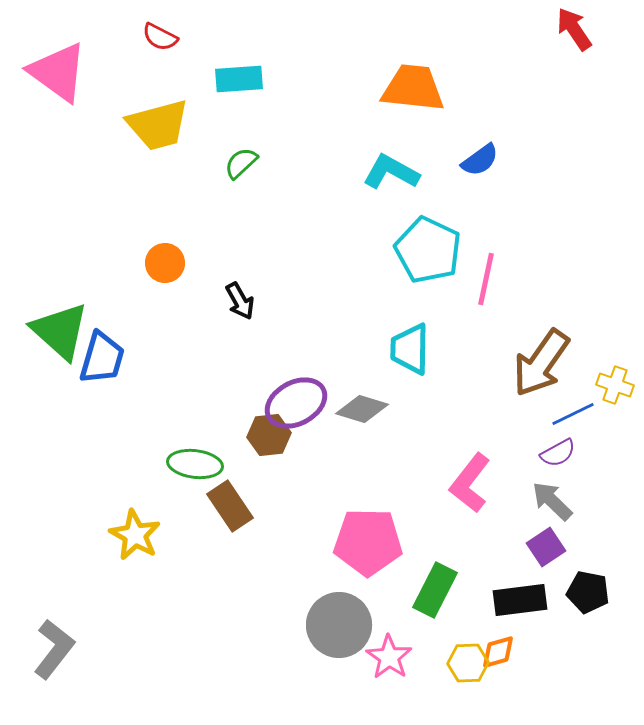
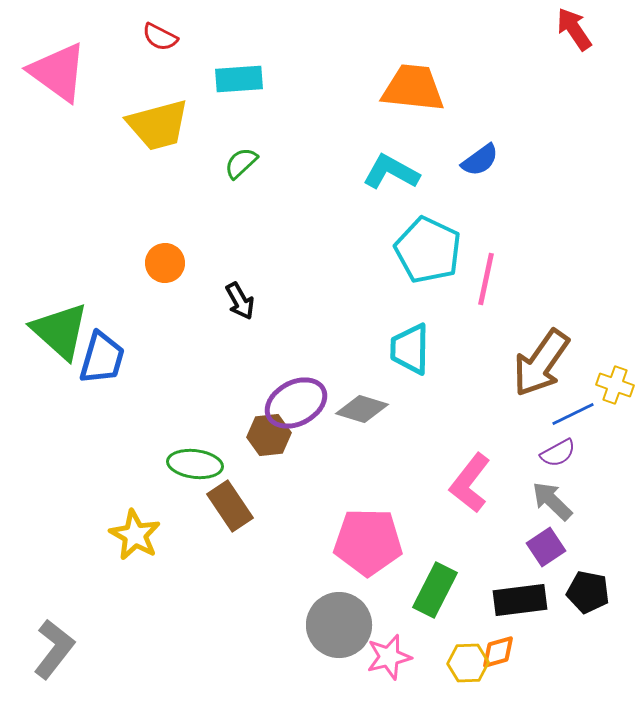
pink star: rotated 24 degrees clockwise
